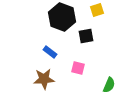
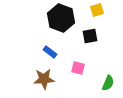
black hexagon: moved 1 px left, 1 px down
black square: moved 4 px right
green semicircle: moved 1 px left, 2 px up
